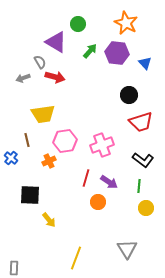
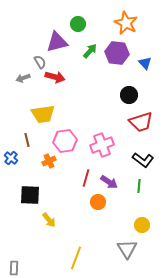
purple triangle: moved 1 px right; rotated 45 degrees counterclockwise
yellow circle: moved 4 px left, 17 px down
